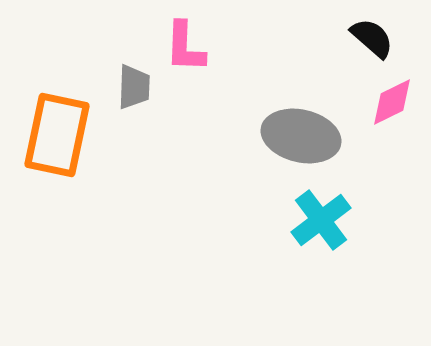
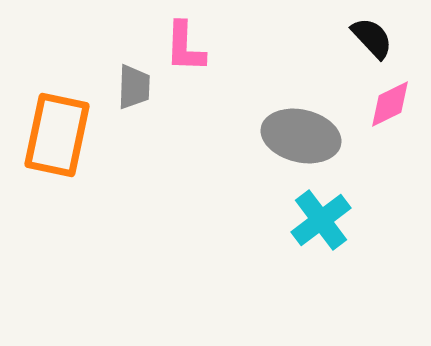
black semicircle: rotated 6 degrees clockwise
pink diamond: moved 2 px left, 2 px down
